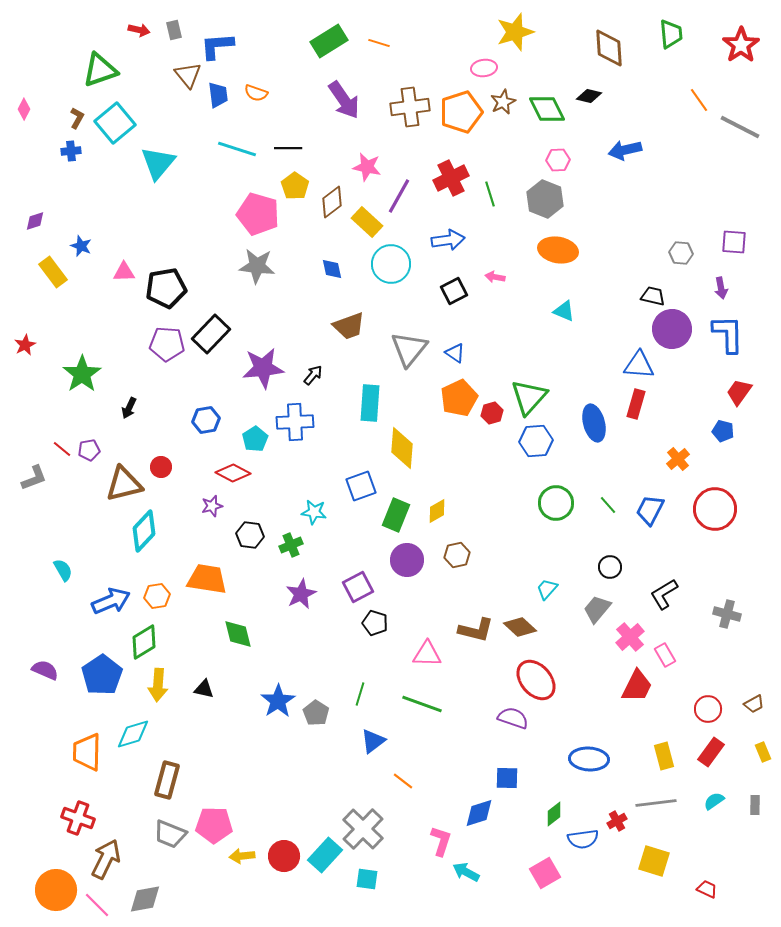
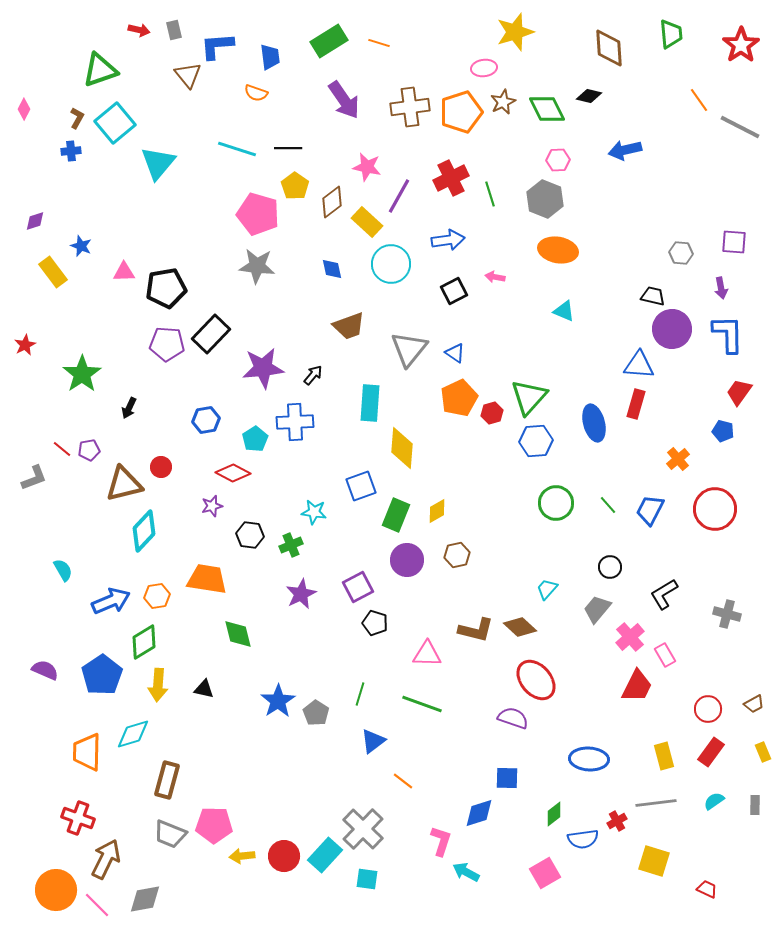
blue trapezoid at (218, 95): moved 52 px right, 38 px up
